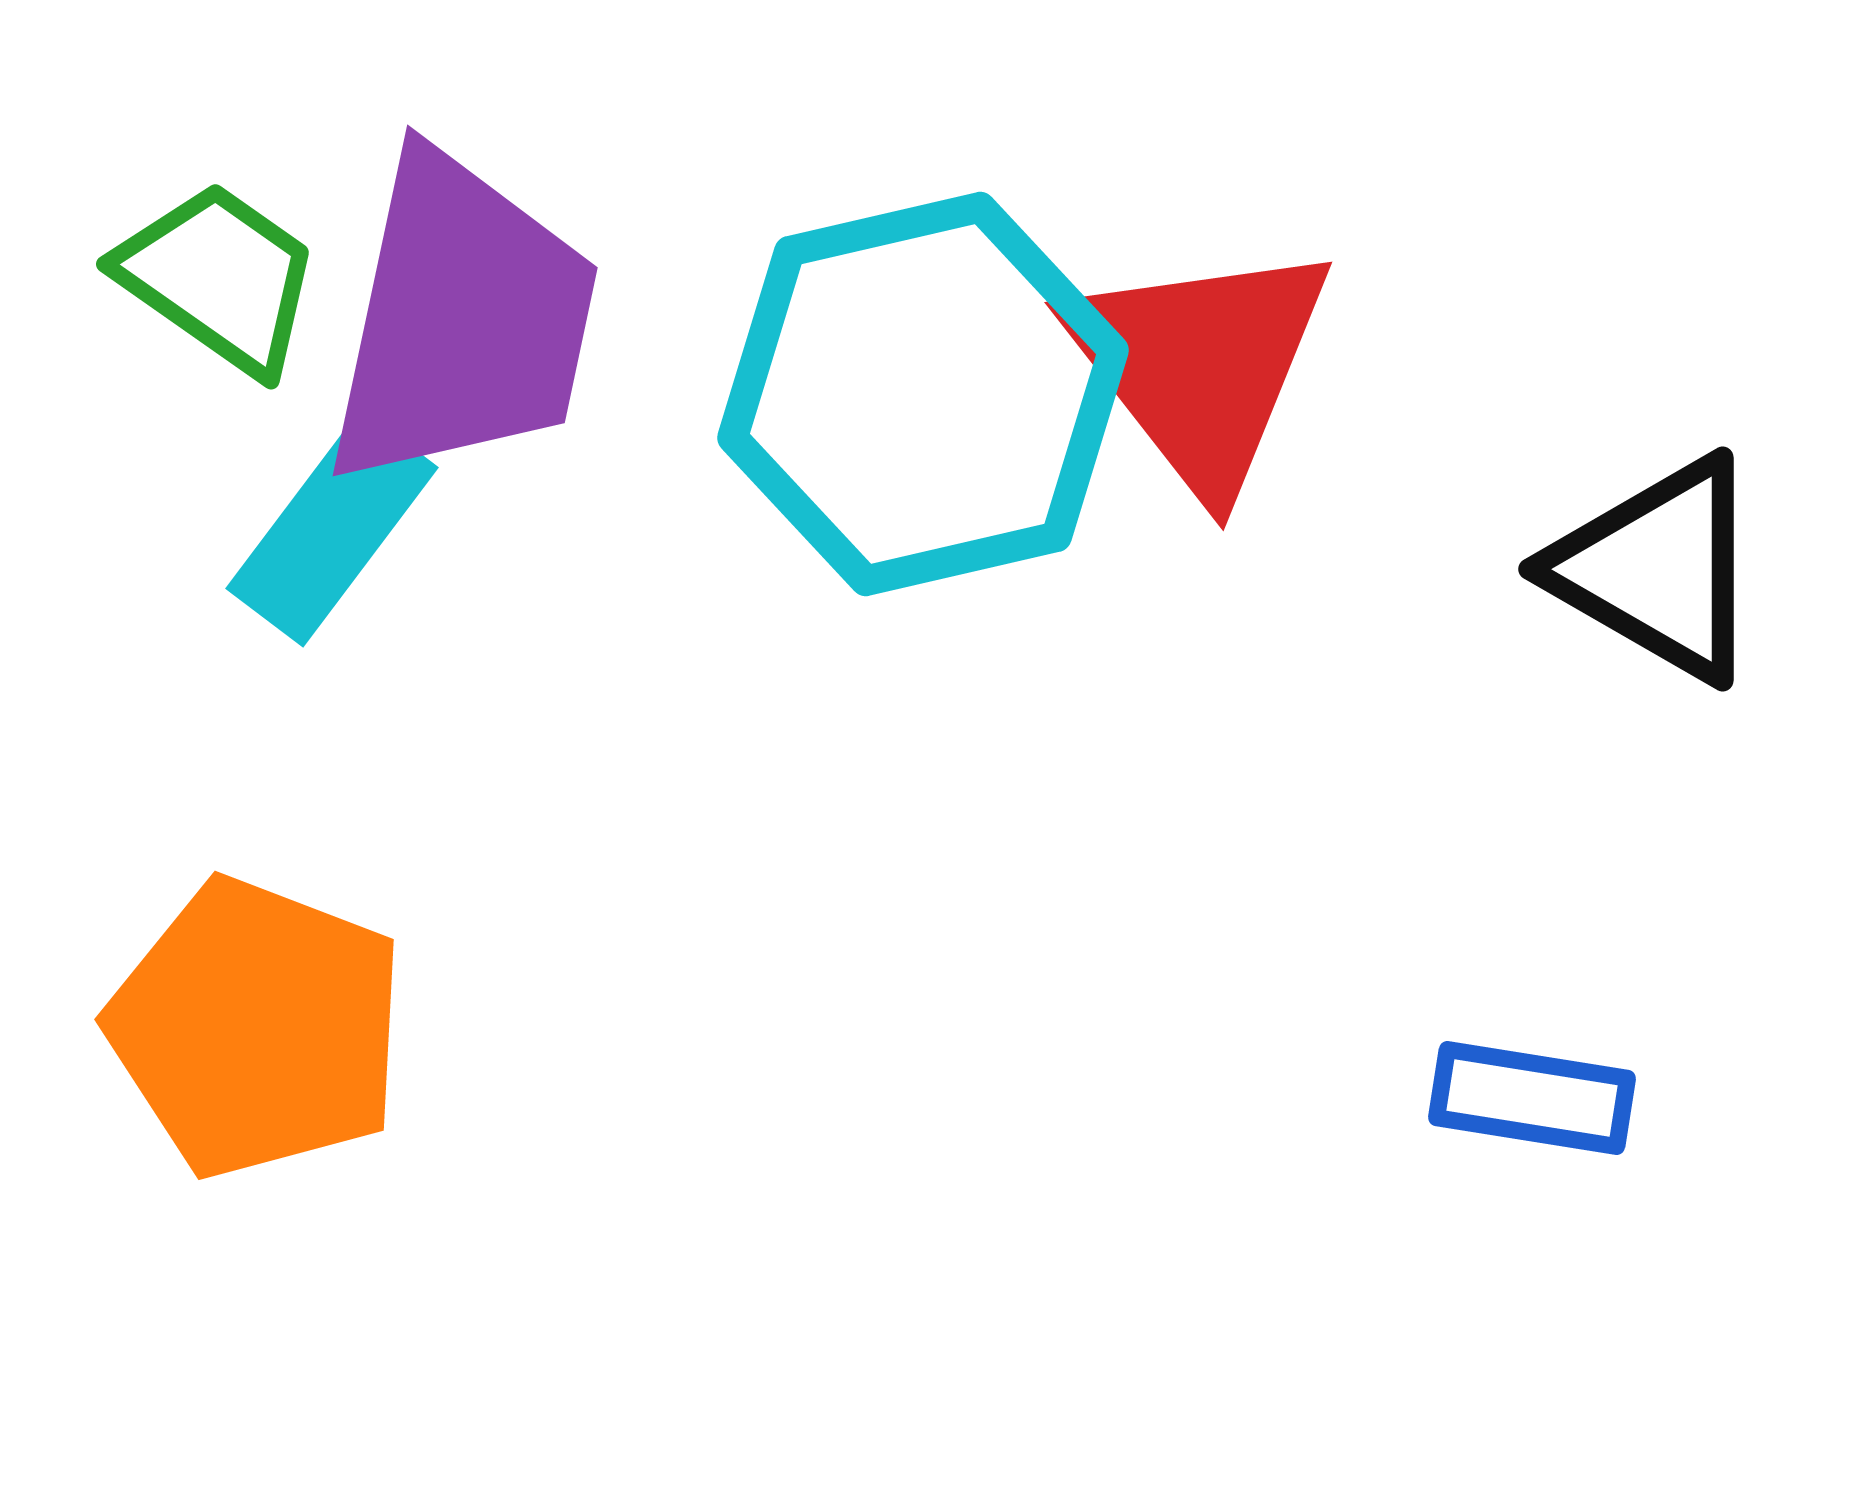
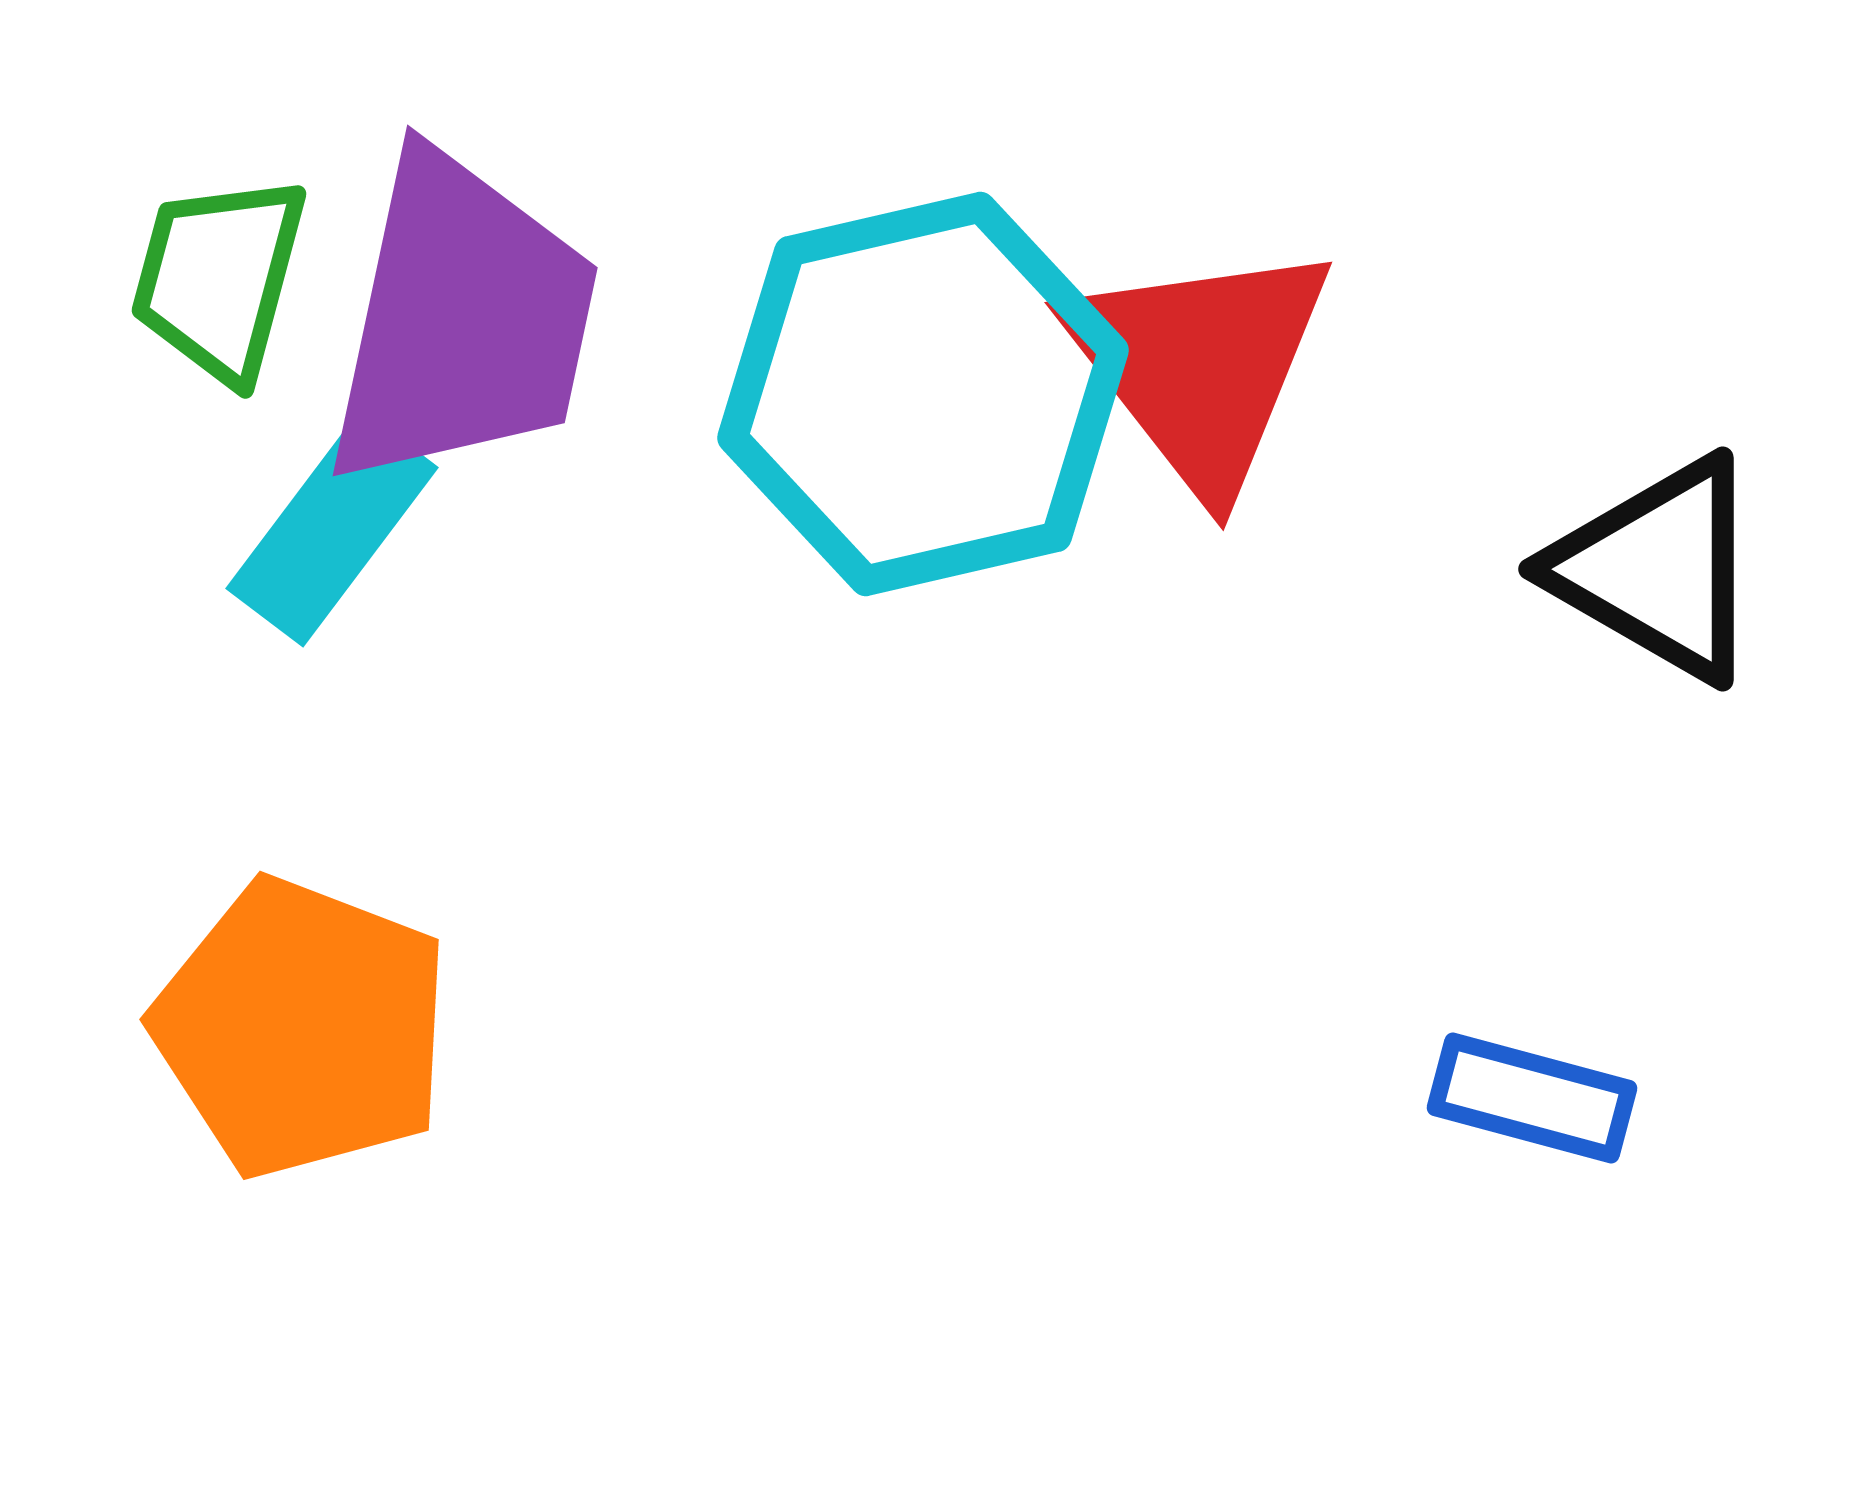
green trapezoid: rotated 110 degrees counterclockwise
orange pentagon: moved 45 px right
blue rectangle: rotated 6 degrees clockwise
